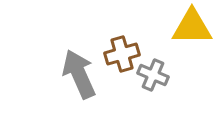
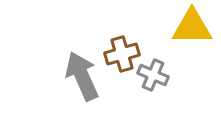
gray arrow: moved 3 px right, 2 px down
